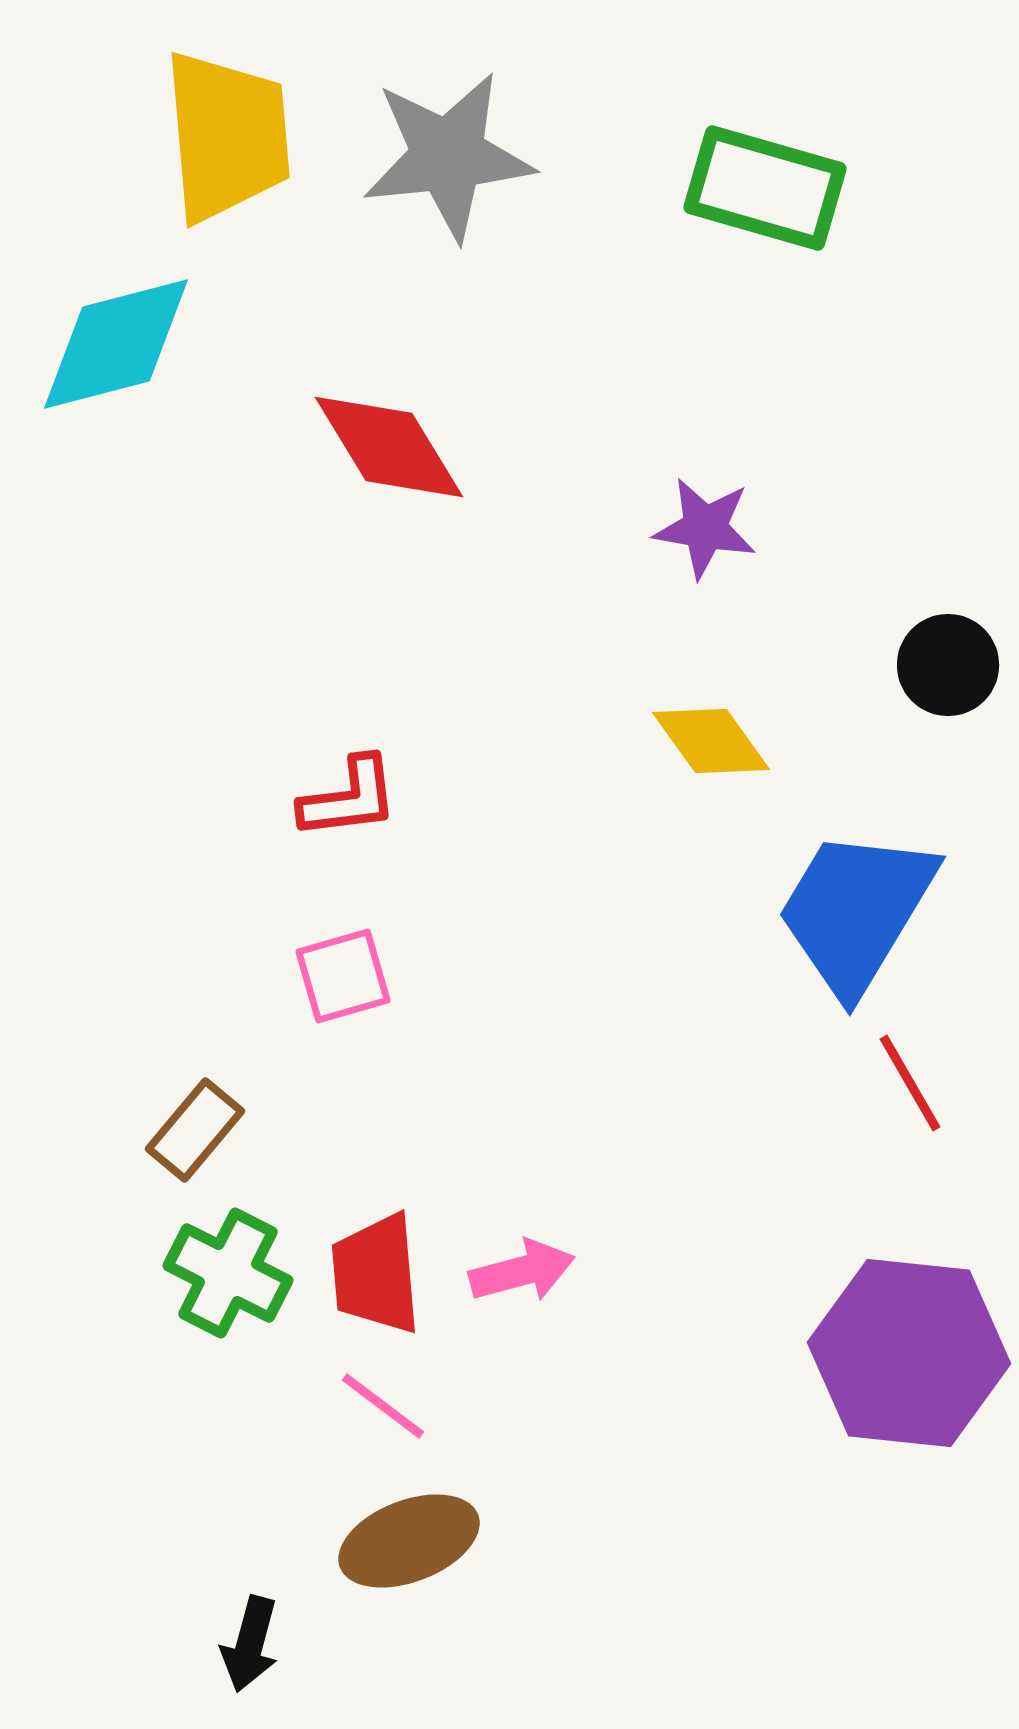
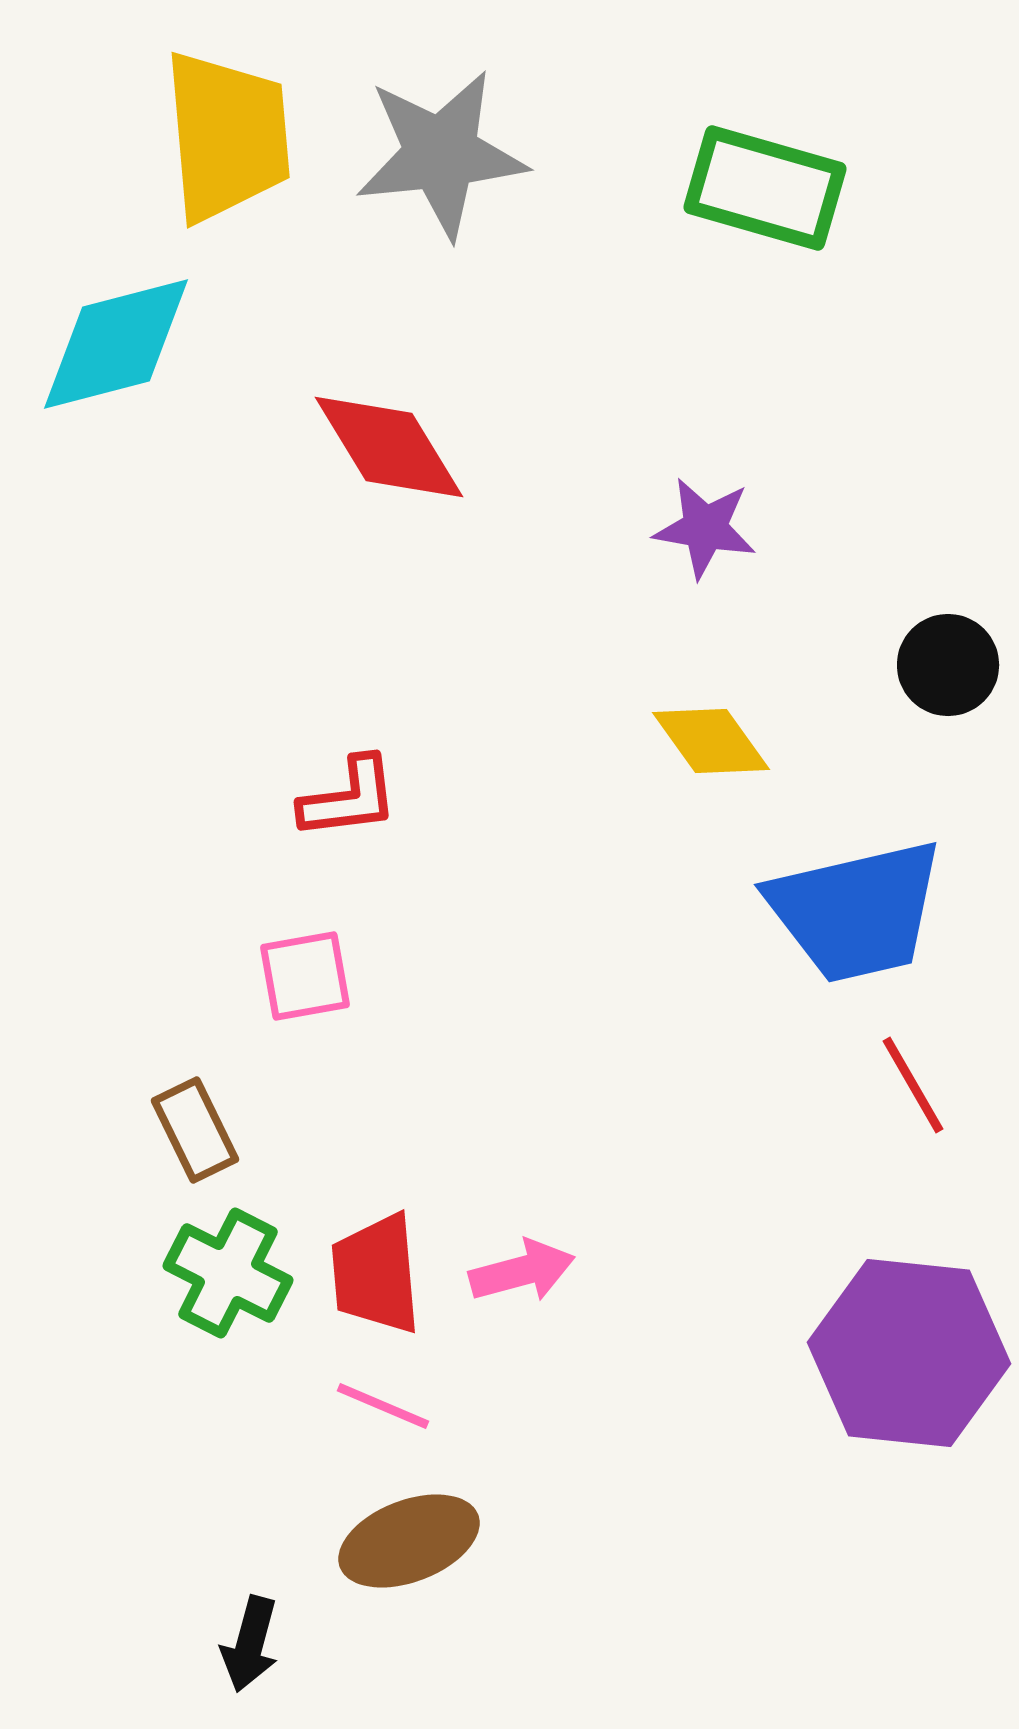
gray star: moved 7 px left, 2 px up
blue trapezoid: rotated 134 degrees counterclockwise
pink square: moved 38 px left; rotated 6 degrees clockwise
red line: moved 3 px right, 2 px down
brown rectangle: rotated 66 degrees counterclockwise
pink line: rotated 14 degrees counterclockwise
